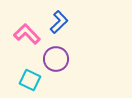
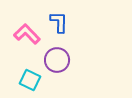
blue L-shape: rotated 45 degrees counterclockwise
purple circle: moved 1 px right, 1 px down
